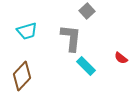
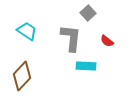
gray square: moved 1 px right, 2 px down
cyan trapezoid: rotated 130 degrees counterclockwise
red semicircle: moved 14 px left, 17 px up
cyan rectangle: rotated 42 degrees counterclockwise
